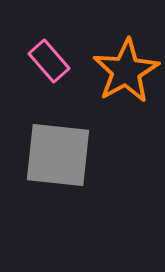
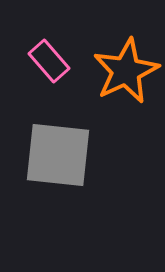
orange star: rotated 4 degrees clockwise
